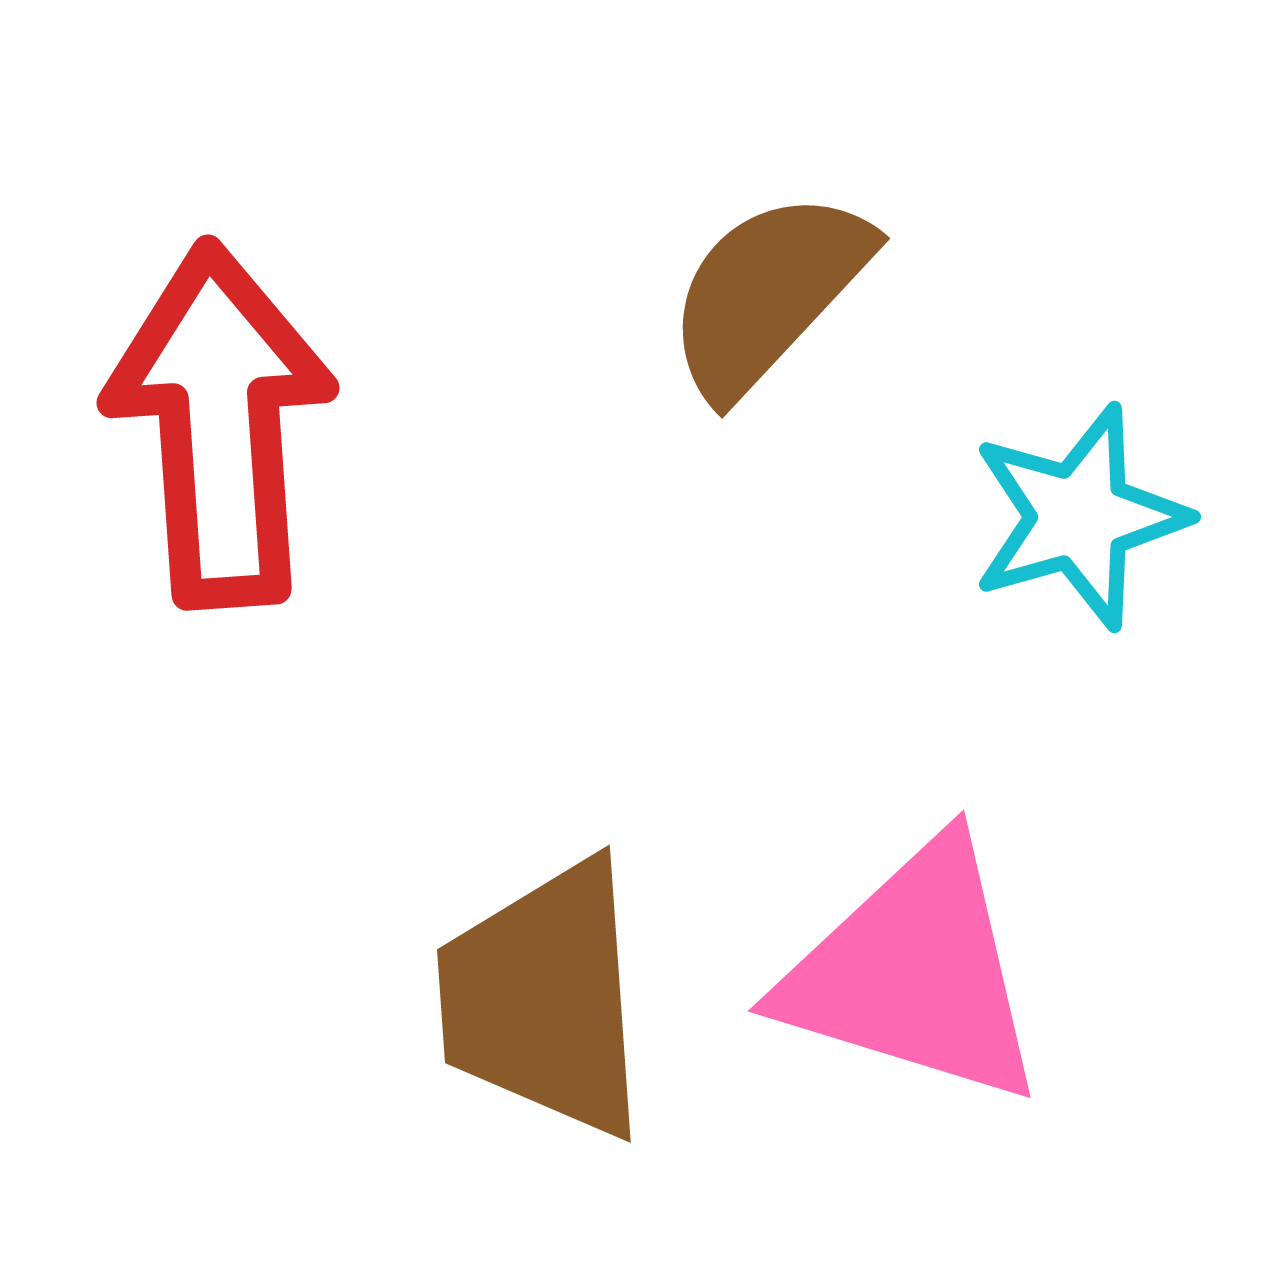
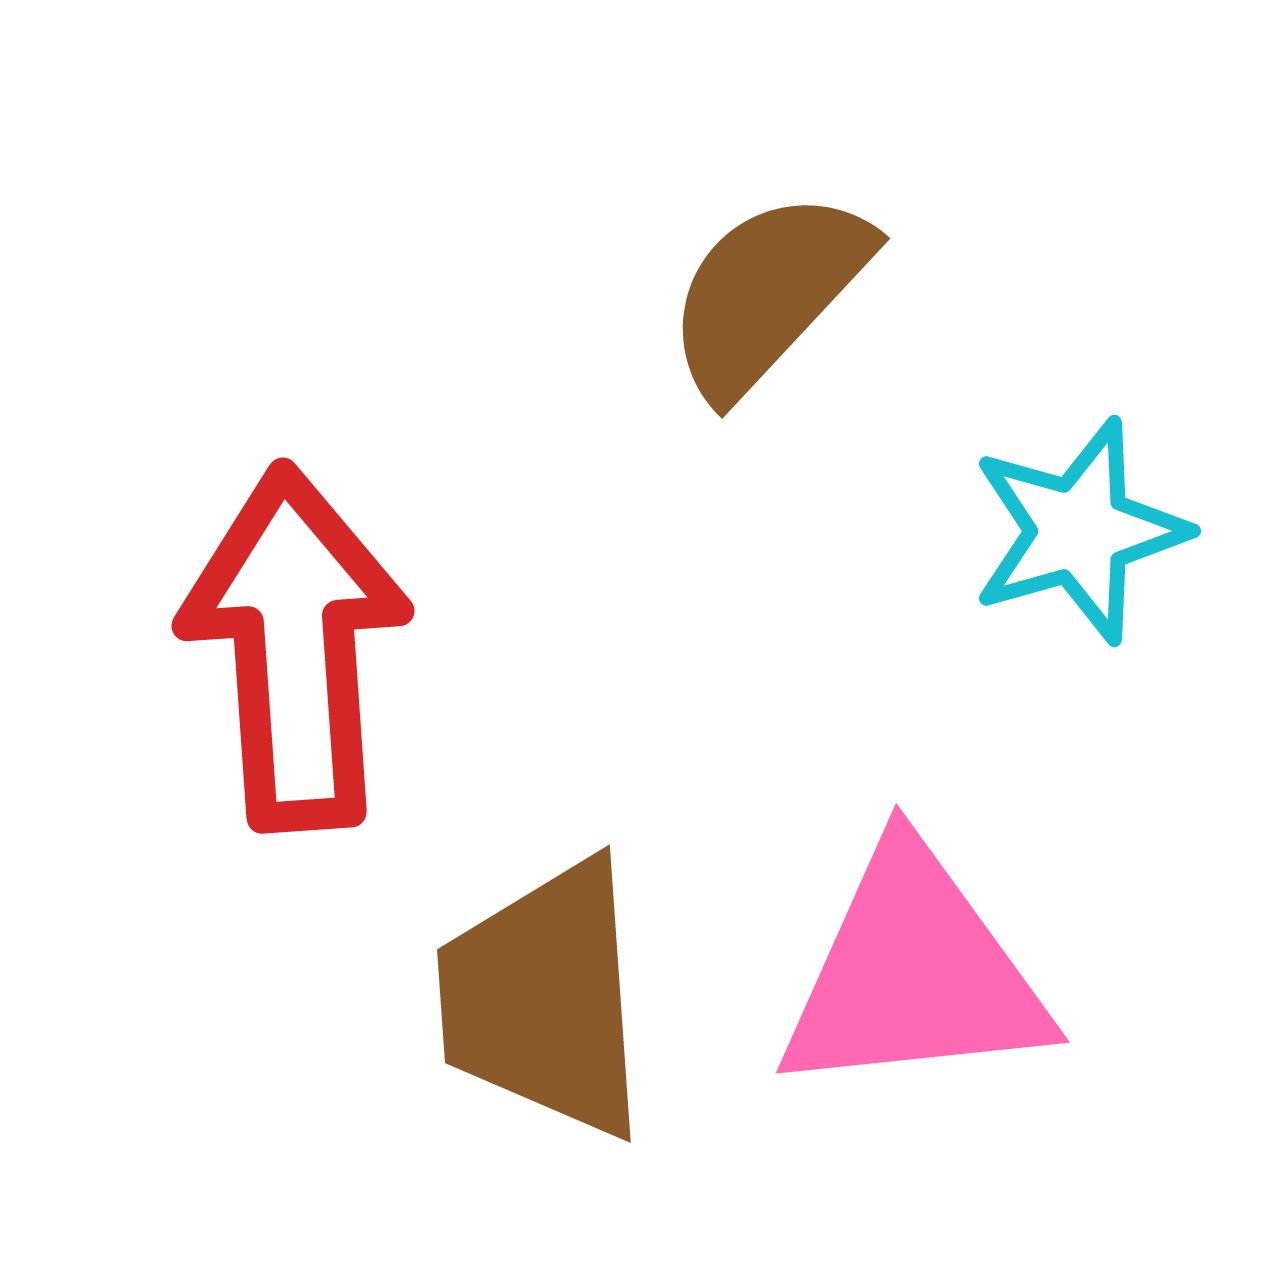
red arrow: moved 75 px right, 223 px down
cyan star: moved 14 px down
pink triangle: rotated 23 degrees counterclockwise
